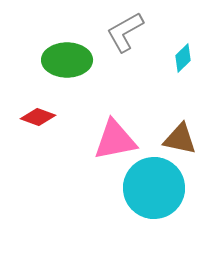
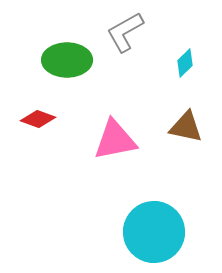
cyan diamond: moved 2 px right, 5 px down
red diamond: moved 2 px down
brown triangle: moved 6 px right, 12 px up
cyan circle: moved 44 px down
